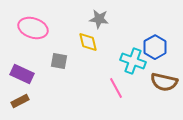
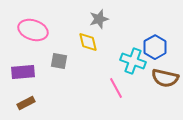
gray star: rotated 24 degrees counterclockwise
pink ellipse: moved 2 px down
purple rectangle: moved 1 px right, 2 px up; rotated 30 degrees counterclockwise
brown semicircle: moved 1 px right, 4 px up
brown rectangle: moved 6 px right, 2 px down
